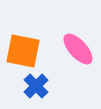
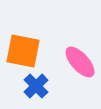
pink ellipse: moved 2 px right, 13 px down
